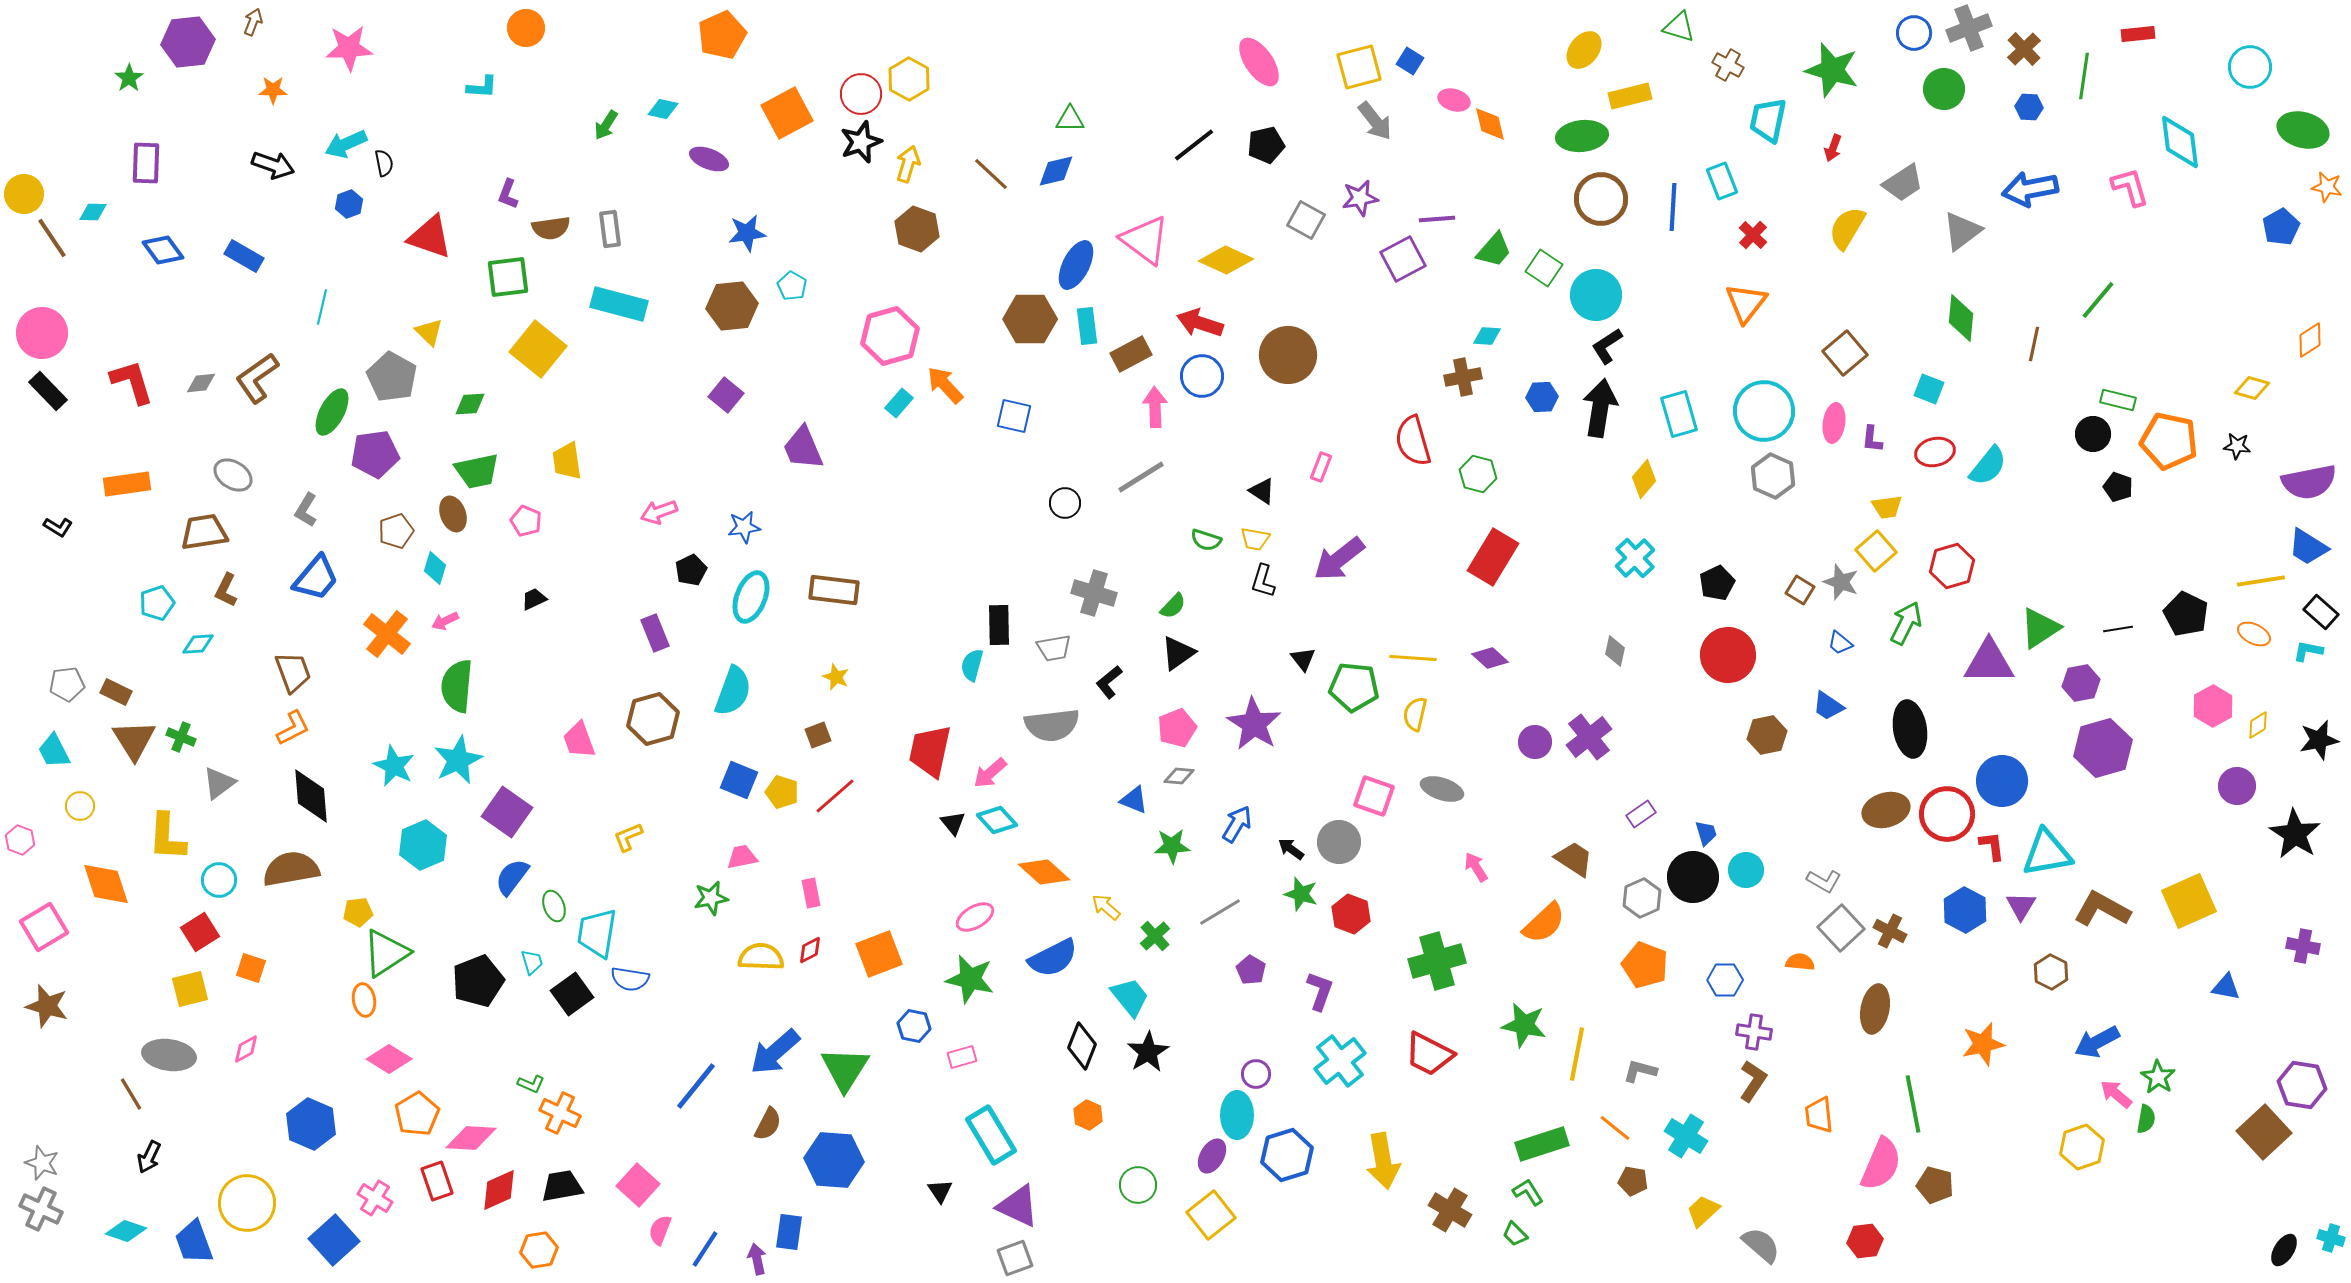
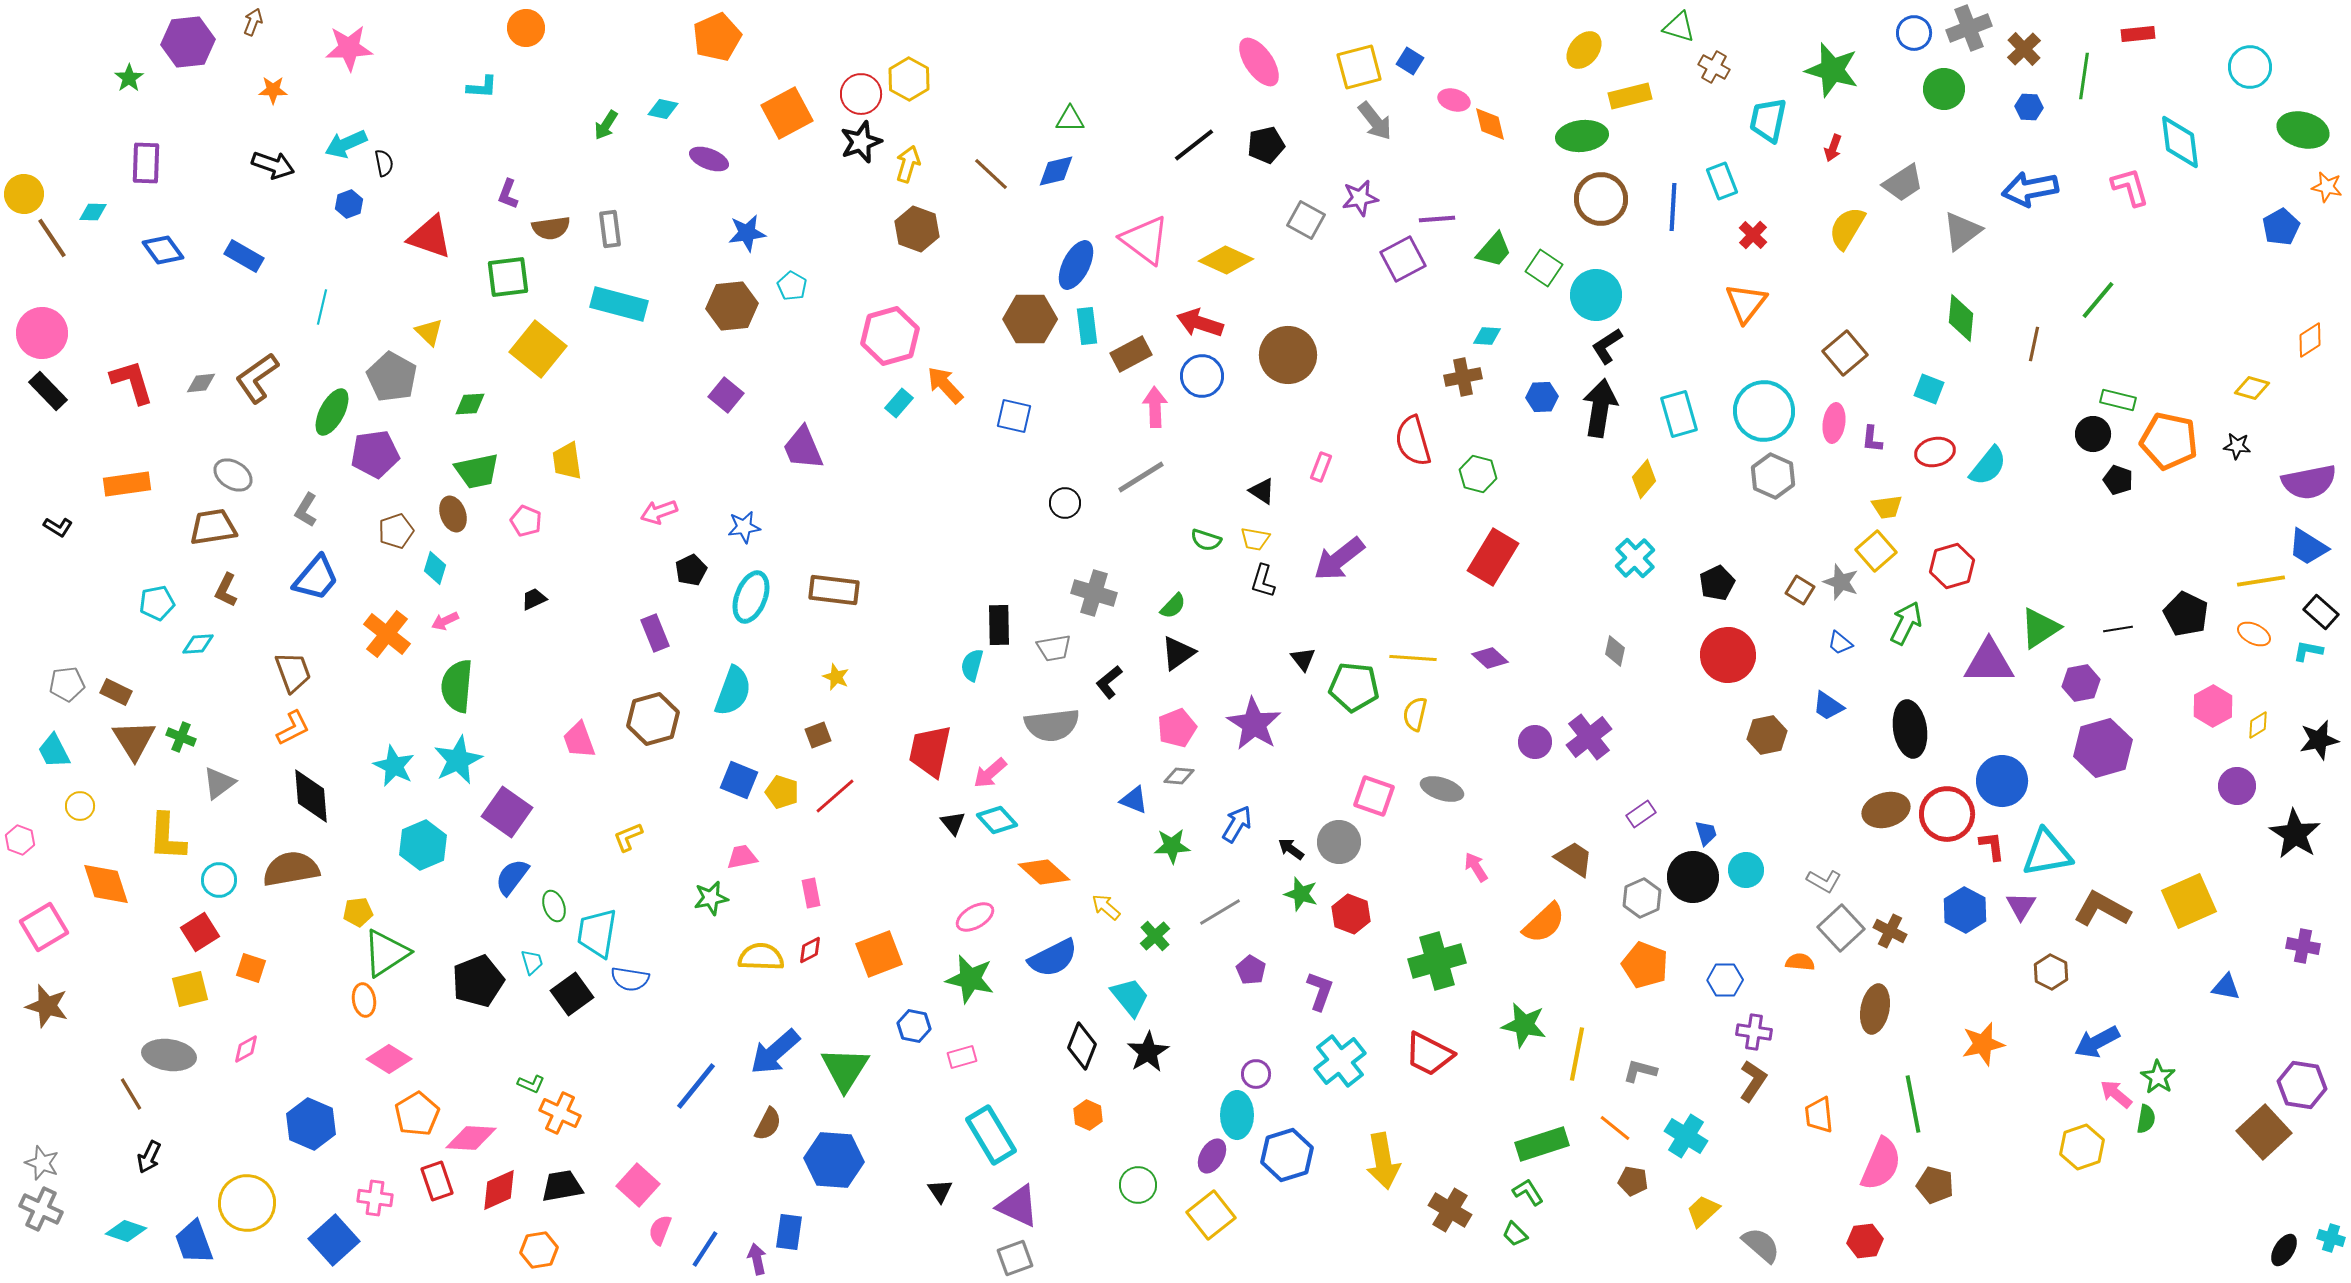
orange pentagon at (722, 35): moved 5 px left, 2 px down
brown cross at (1728, 65): moved 14 px left, 2 px down
black pentagon at (2118, 487): moved 7 px up
brown trapezoid at (204, 532): moved 9 px right, 5 px up
cyan pentagon at (157, 603): rotated 8 degrees clockwise
pink cross at (375, 1198): rotated 24 degrees counterclockwise
